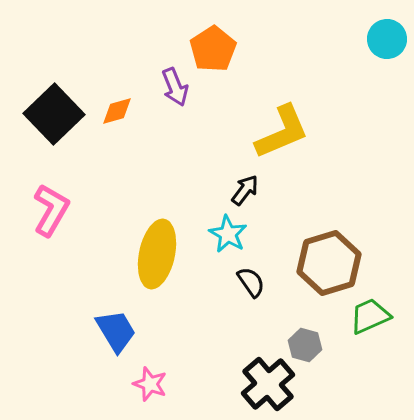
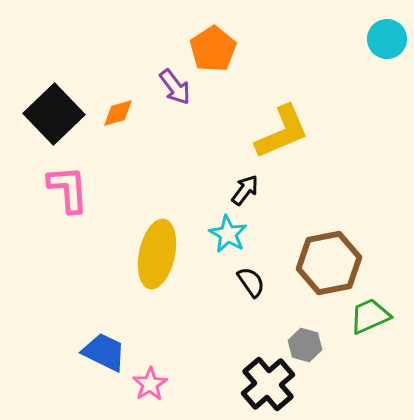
purple arrow: rotated 15 degrees counterclockwise
orange diamond: moved 1 px right, 2 px down
pink L-shape: moved 17 px right, 21 px up; rotated 34 degrees counterclockwise
brown hexagon: rotated 6 degrees clockwise
blue trapezoid: moved 12 px left, 21 px down; rotated 33 degrees counterclockwise
pink star: rotated 20 degrees clockwise
